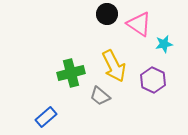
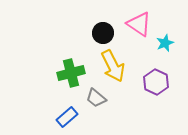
black circle: moved 4 px left, 19 px down
cyan star: moved 1 px right, 1 px up; rotated 12 degrees counterclockwise
yellow arrow: moved 1 px left
purple hexagon: moved 3 px right, 2 px down
gray trapezoid: moved 4 px left, 2 px down
blue rectangle: moved 21 px right
